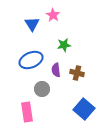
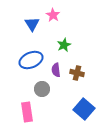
green star: rotated 16 degrees counterclockwise
